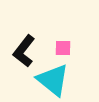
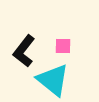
pink square: moved 2 px up
